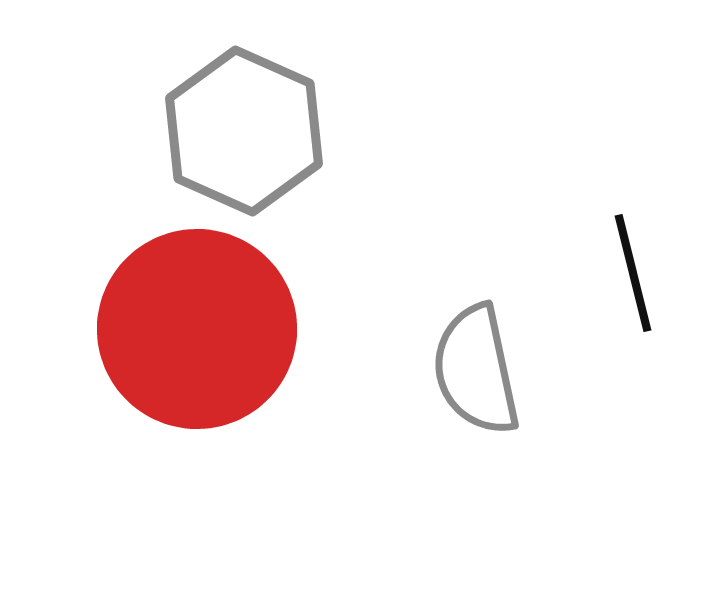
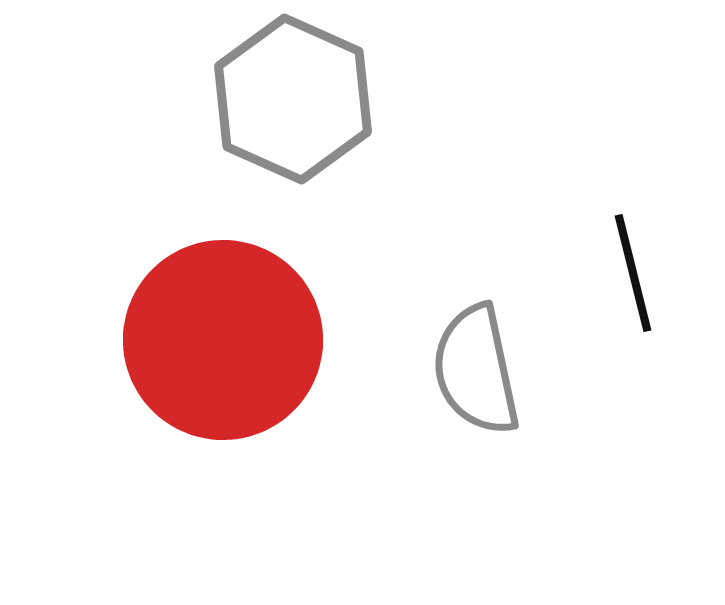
gray hexagon: moved 49 px right, 32 px up
red circle: moved 26 px right, 11 px down
